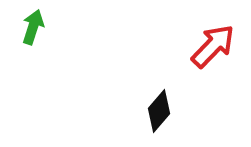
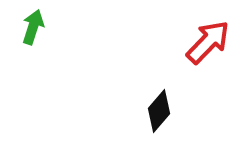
red arrow: moved 5 px left, 4 px up
